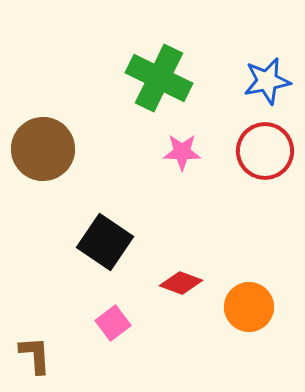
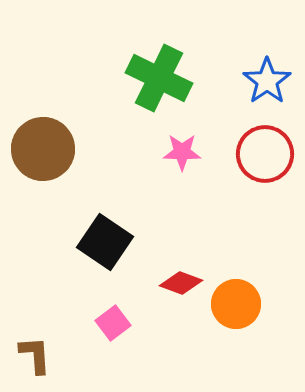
blue star: rotated 24 degrees counterclockwise
red circle: moved 3 px down
orange circle: moved 13 px left, 3 px up
